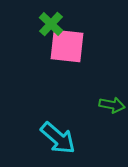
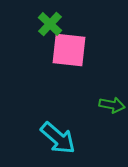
green cross: moved 1 px left
pink square: moved 2 px right, 4 px down
